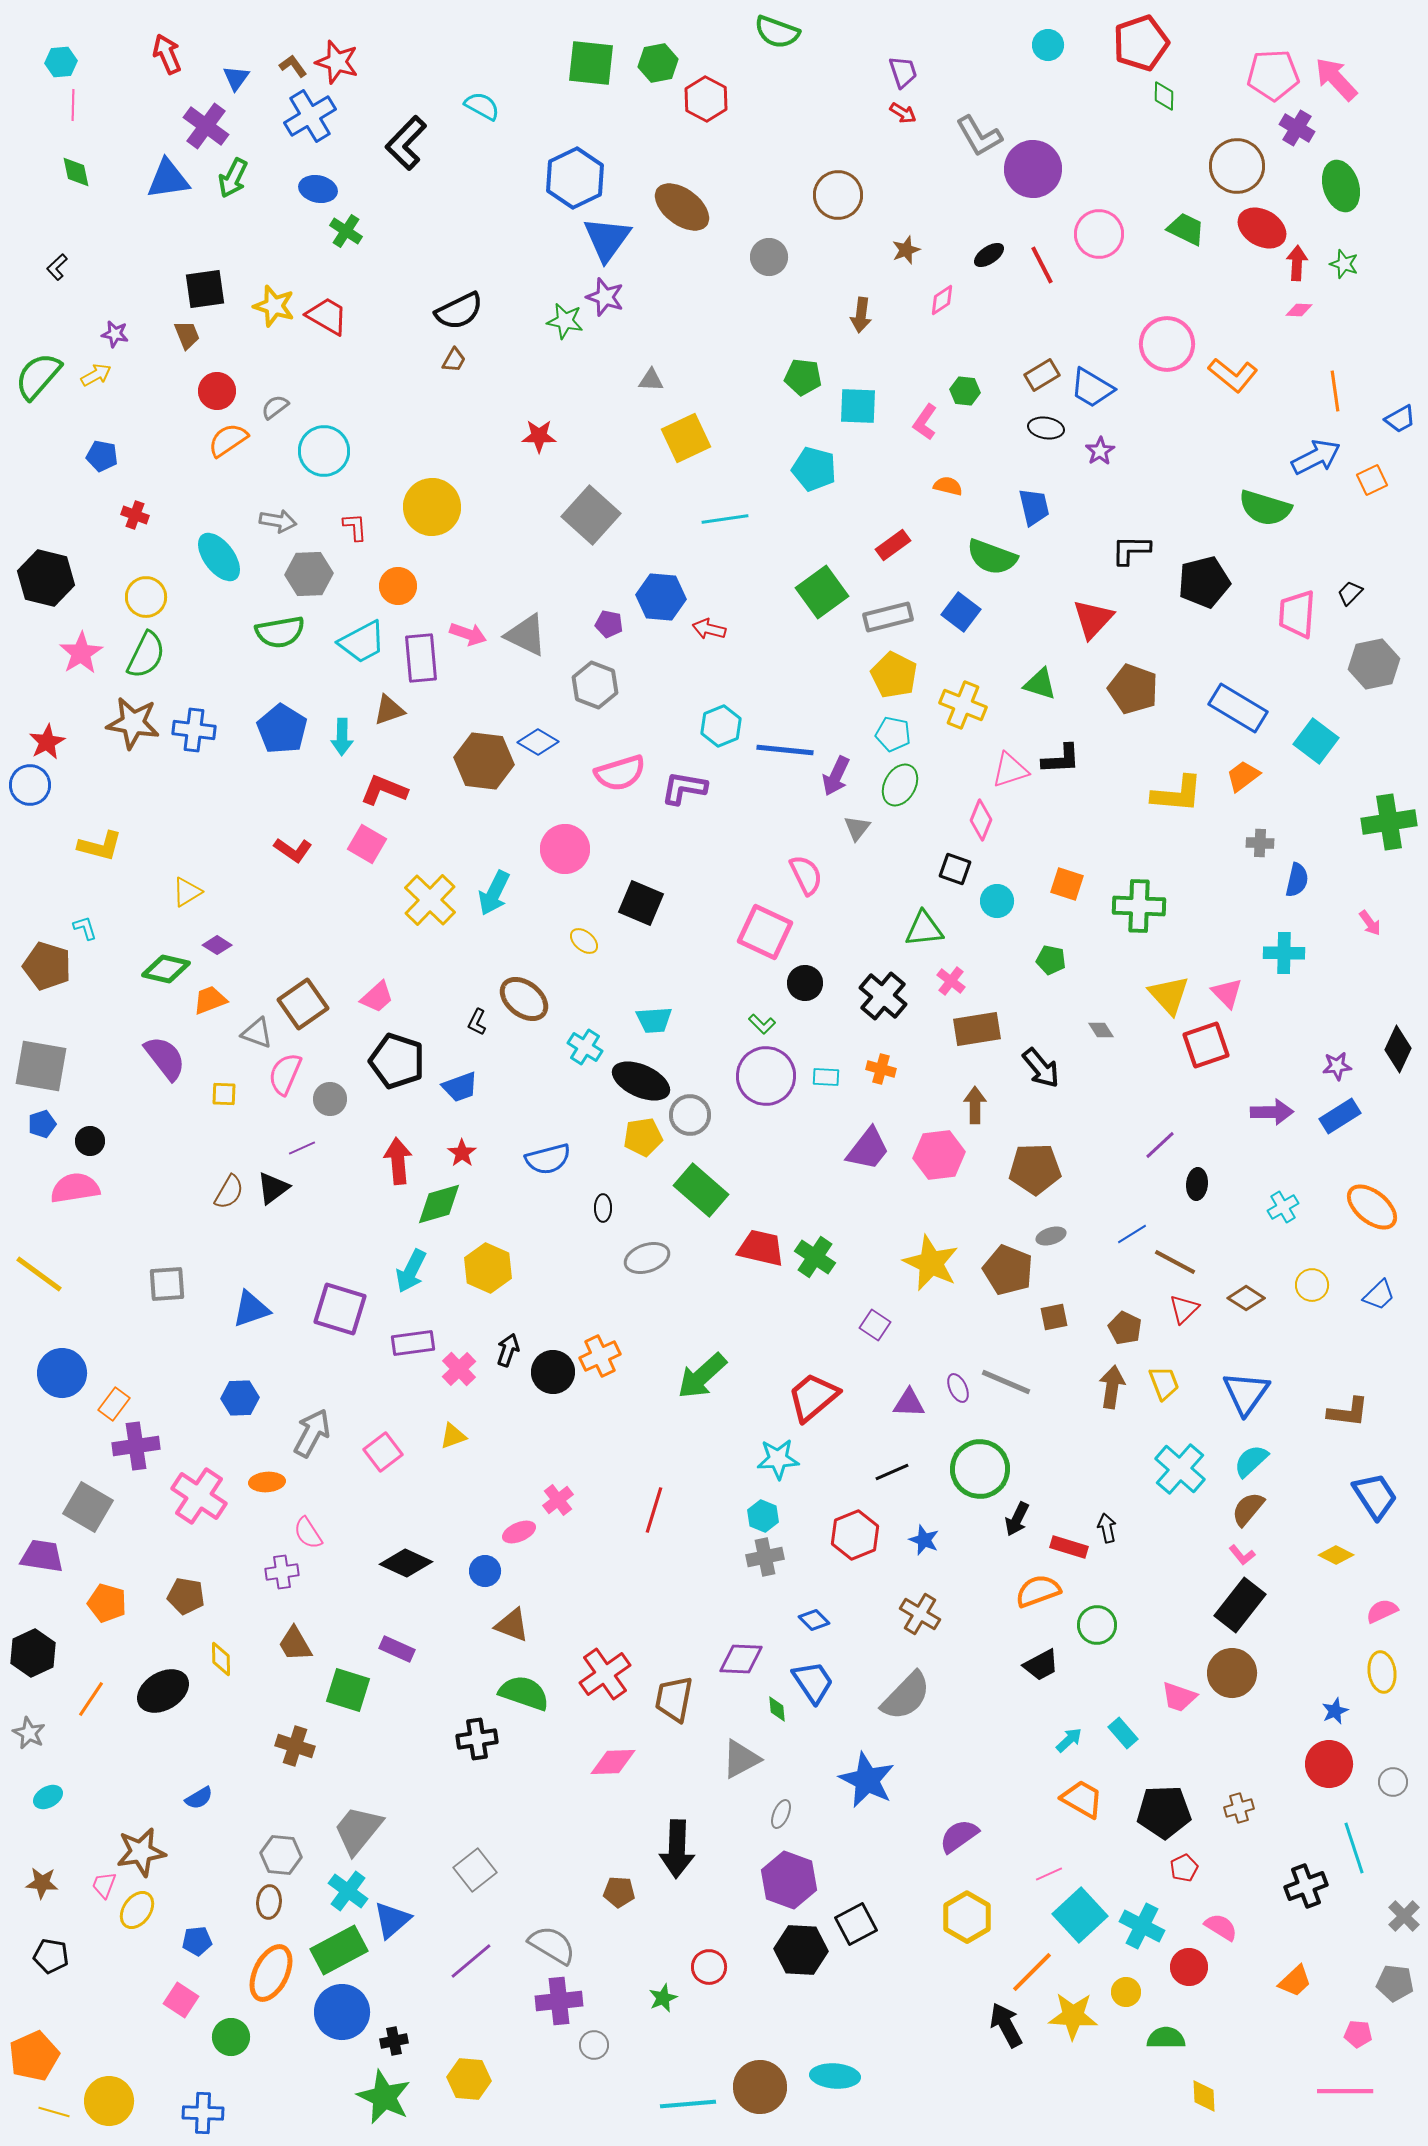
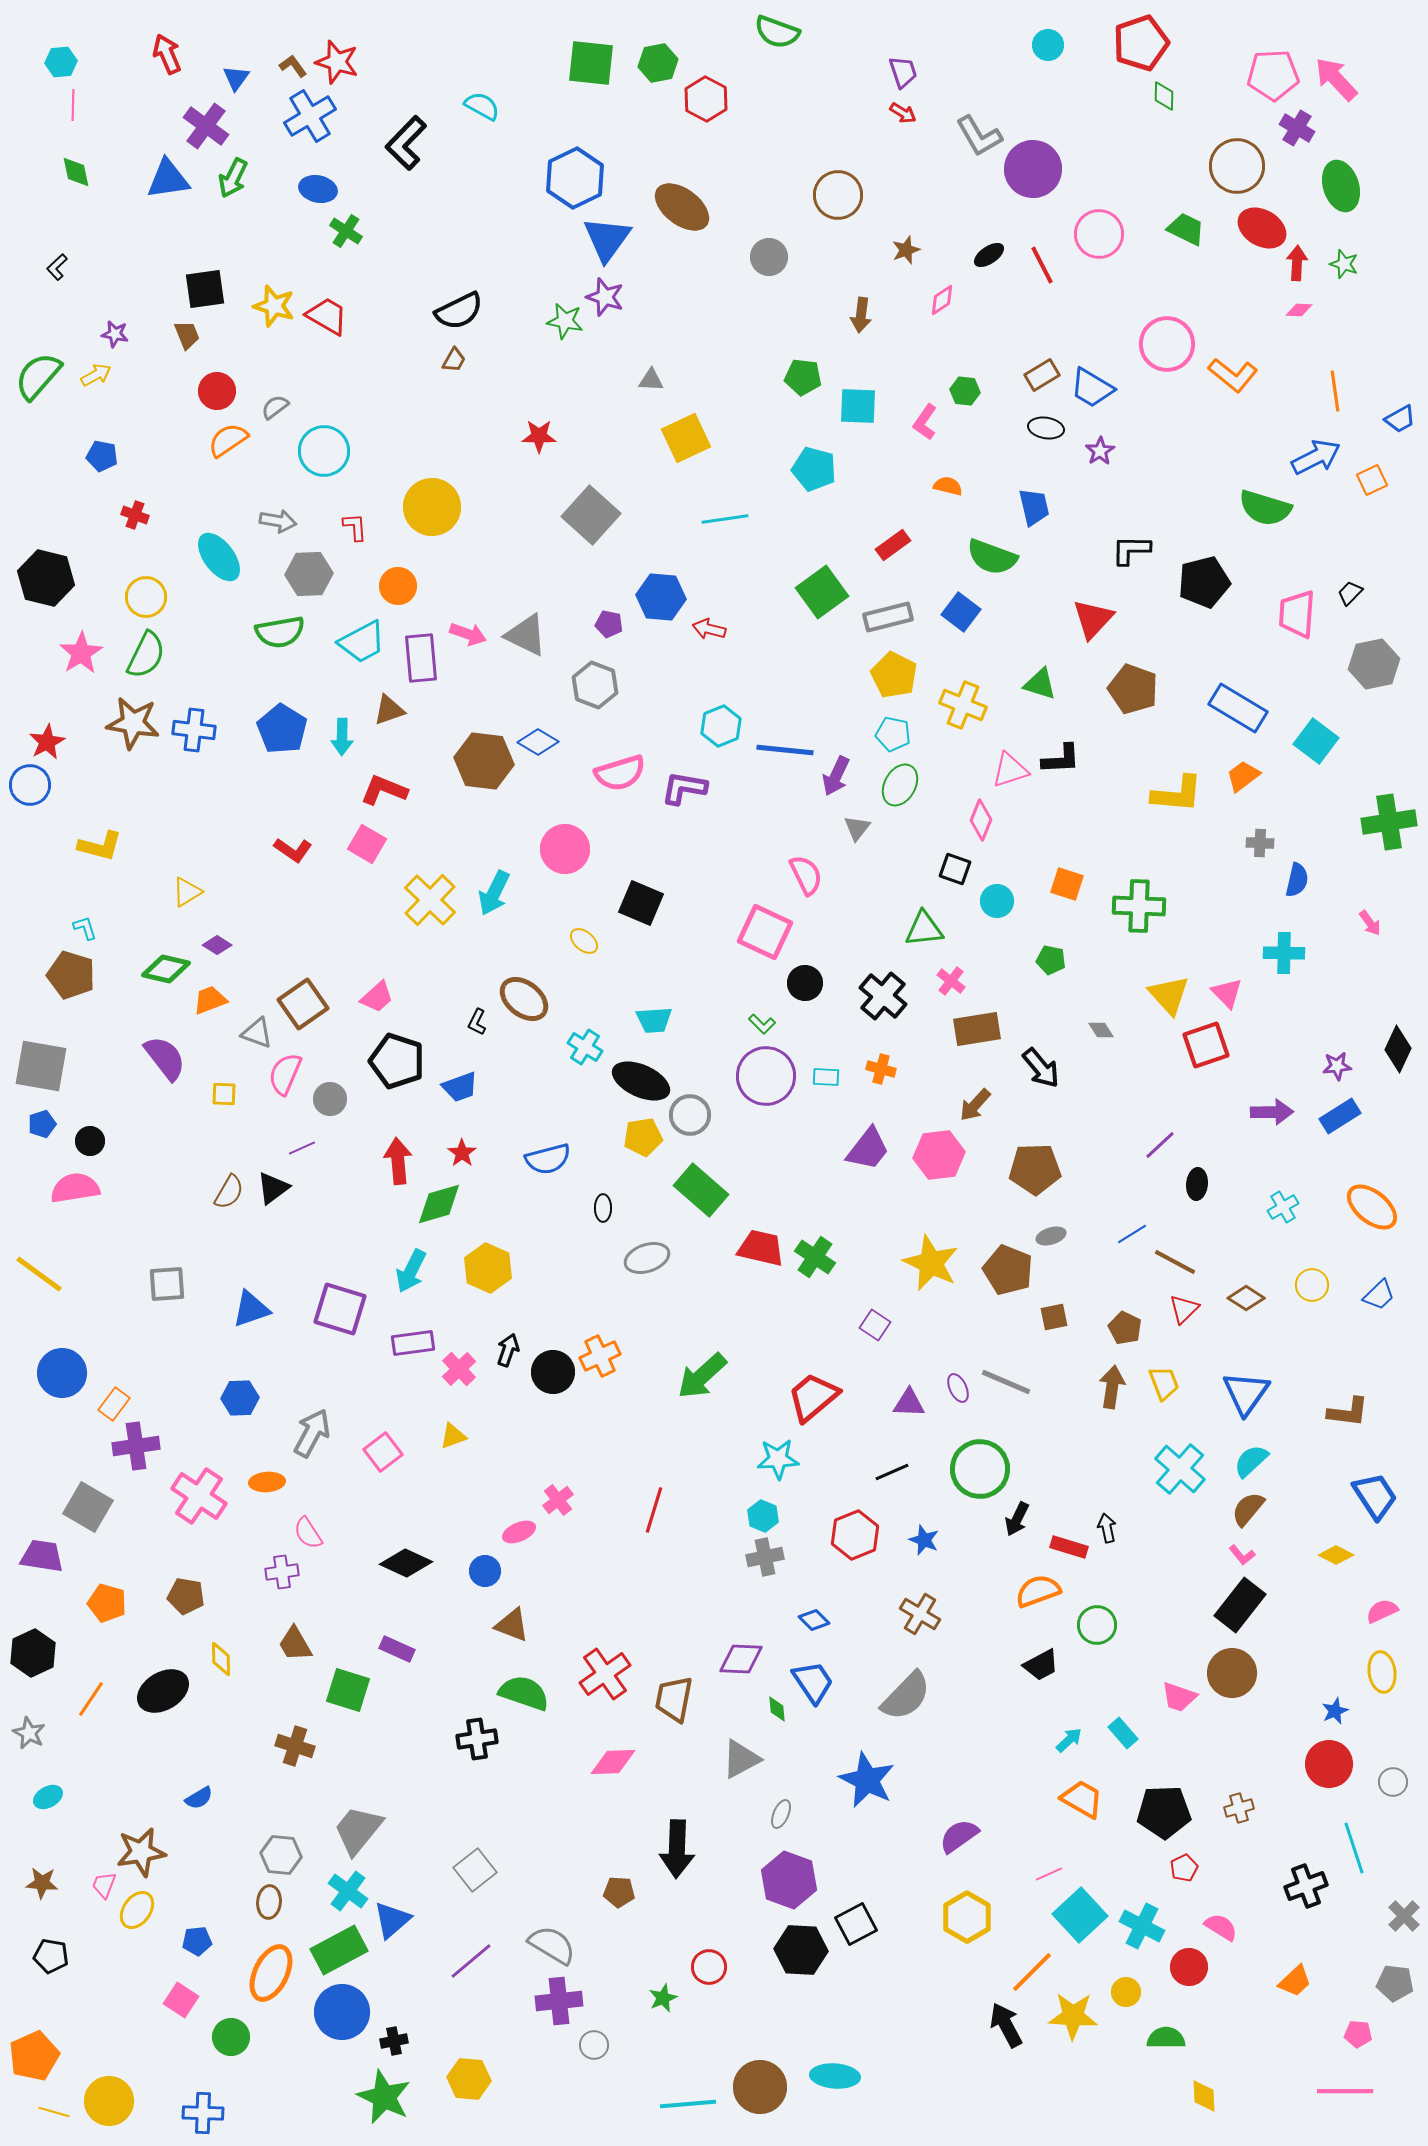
brown pentagon at (47, 966): moved 24 px right, 9 px down
brown arrow at (975, 1105): rotated 138 degrees counterclockwise
